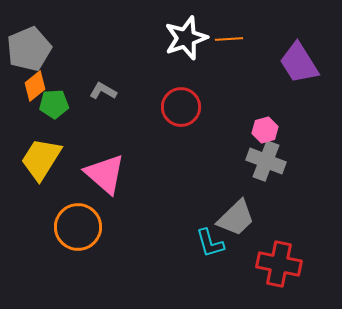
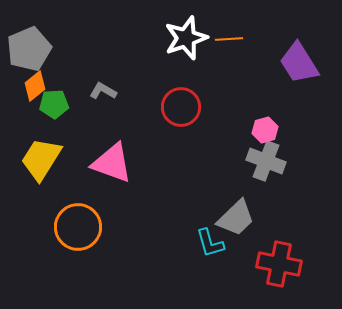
pink triangle: moved 7 px right, 11 px up; rotated 21 degrees counterclockwise
